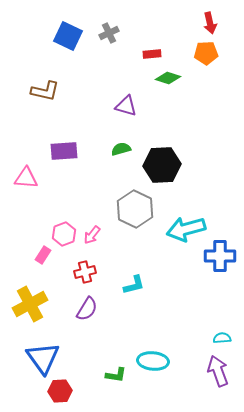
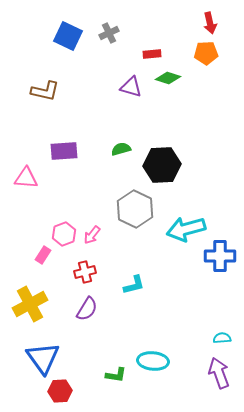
purple triangle: moved 5 px right, 19 px up
purple arrow: moved 1 px right, 2 px down
